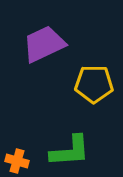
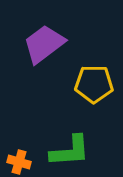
purple trapezoid: rotated 12 degrees counterclockwise
orange cross: moved 2 px right, 1 px down
